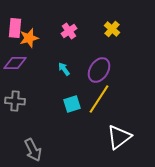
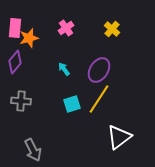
pink cross: moved 3 px left, 3 px up
purple diamond: moved 1 px up; rotated 50 degrees counterclockwise
gray cross: moved 6 px right
